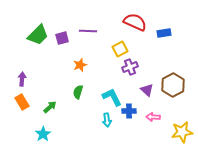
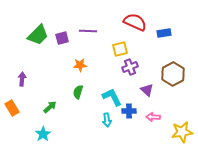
yellow square: rotated 14 degrees clockwise
orange star: rotated 16 degrees clockwise
brown hexagon: moved 11 px up
orange rectangle: moved 10 px left, 6 px down
